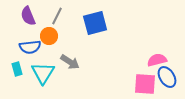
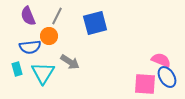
pink semicircle: moved 4 px right; rotated 36 degrees clockwise
